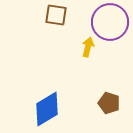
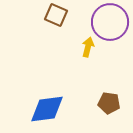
brown square: rotated 15 degrees clockwise
brown pentagon: rotated 10 degrees counterclockwise
blue diamond: rotated 24 degrees clockwise
